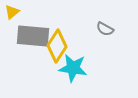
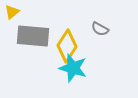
gray semicircle: moved 5 px left
yellow diamond: moved 10 px right
cyan star: rotated 8 degrees clockwise
